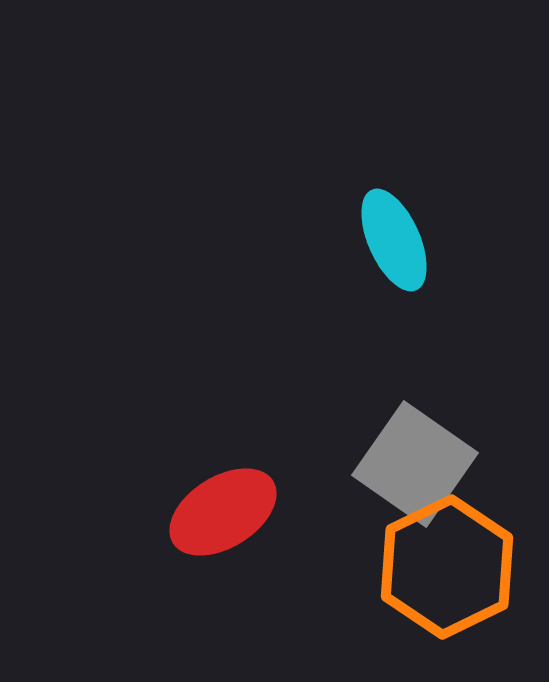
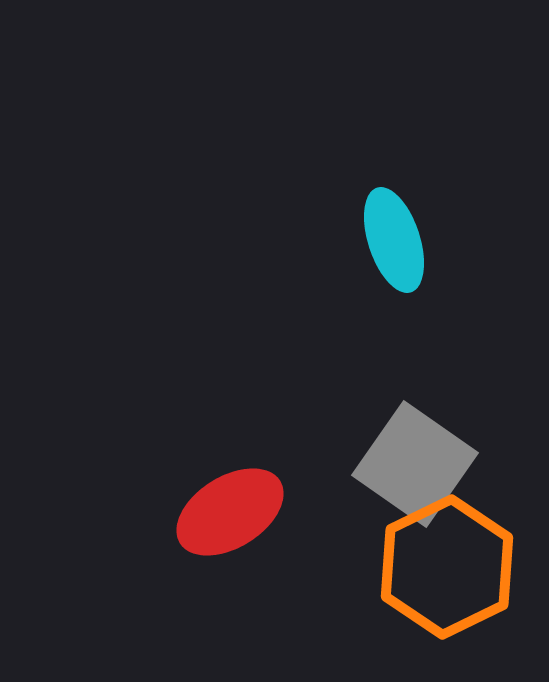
cyan ellipse: rotated 6 degrees clockwise
red ellipse: moved 7 px right
